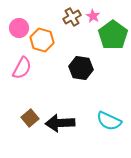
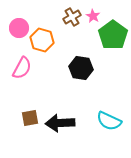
brown square: rotated 30 degrees clockwise
